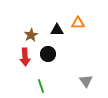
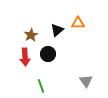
black triangle: rotated 40 degrees counterclockwise
